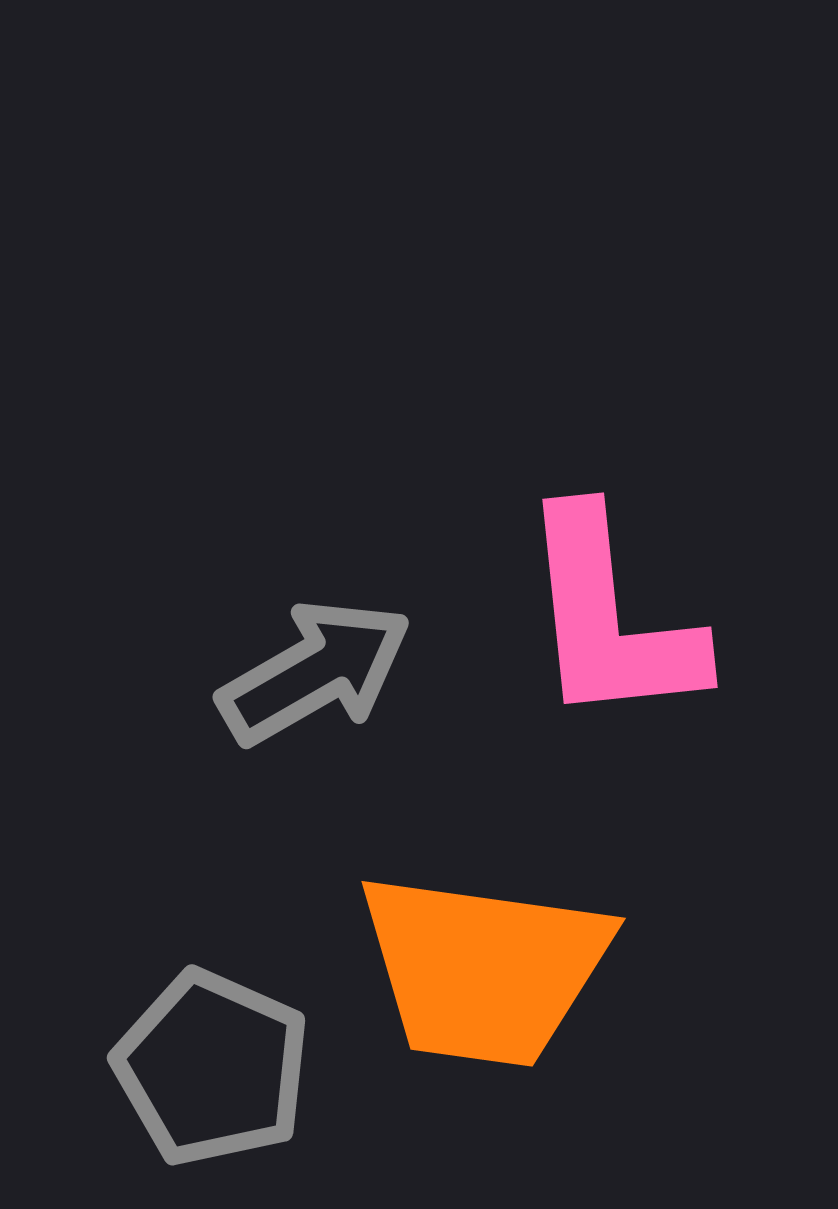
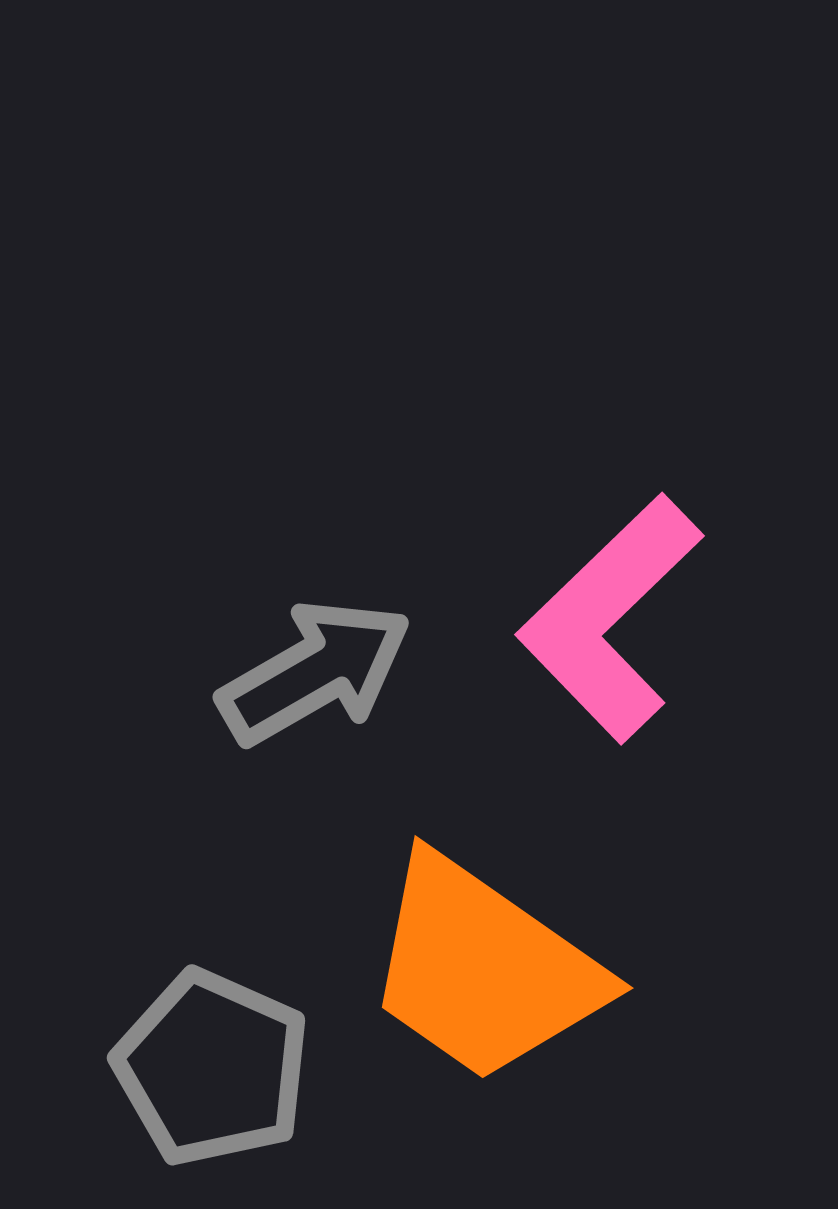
pink L-shape: rotated 52 degrees clockwise
orange trapezoid: rotated 27 degrees clockwise
